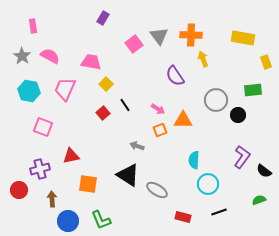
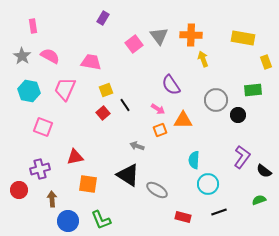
purple semicircle at (175, 76): moved 4 px left, 9 px down
yellow square at (106, 84): moved 6 px down; rotated 24 degrees clockwise
red triangle at (71, 156): moved 4 px right, 1 px down
